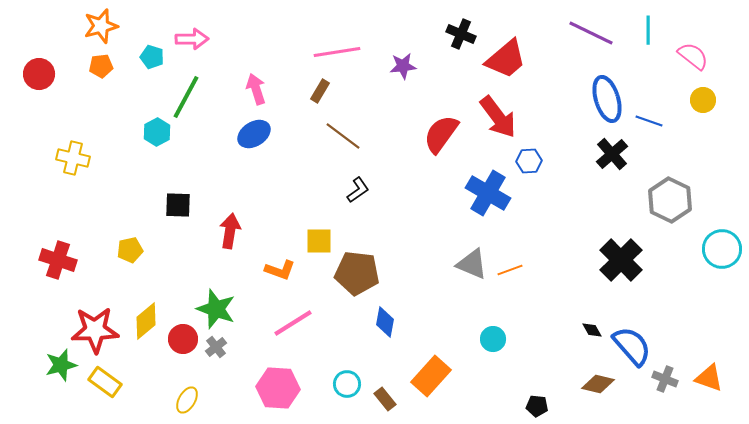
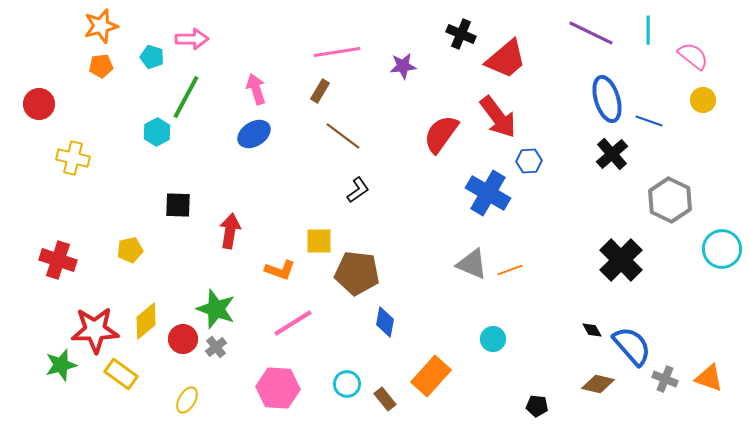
red circle at (39, 74): moved 30 px down
yellow rectangle at (105, 382): moved 16 px right, 8 px up
